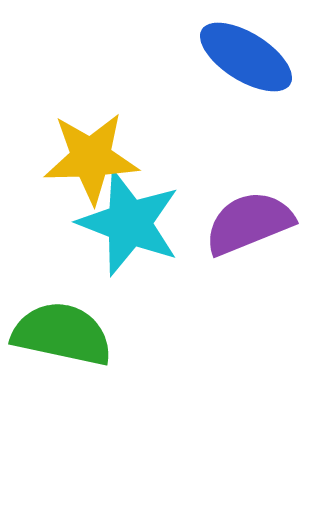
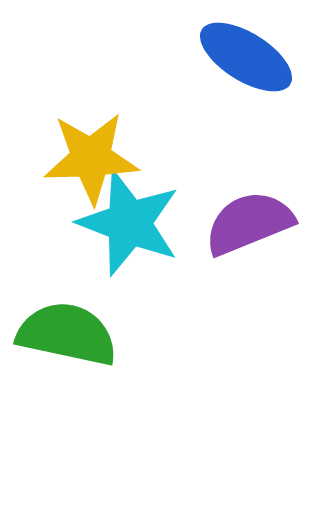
green semicircle: moved 5 px right
